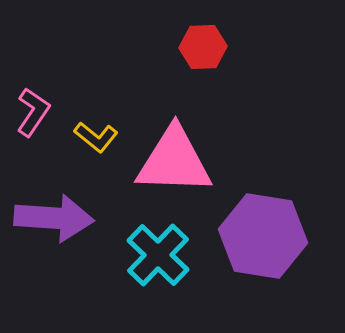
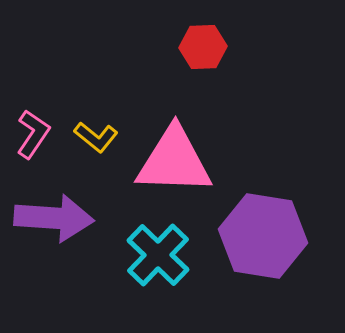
pink L-shape: moved 22 px down
